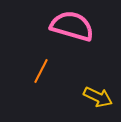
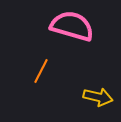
yellow arrow: rotated 12 degrees counterclockwise
